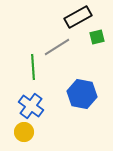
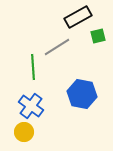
green square: moved 1 px right, 1 px up
